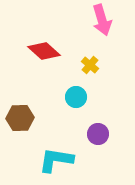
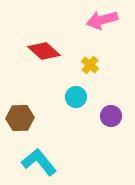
pink arrow: rotated 92 degrees clockwise
purple circle: moved 13 px right, 18 px up
cyan L-shape: moved 17 px left, 2 px down; rotated 42 degrees clockwise
